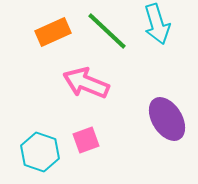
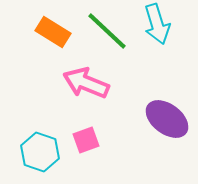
orange rectangle: rotated 56 degrees clockwise
purple ellipse: rotated 21 degrees counterclockwise
